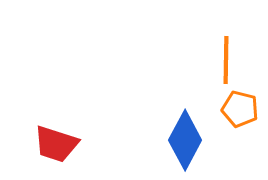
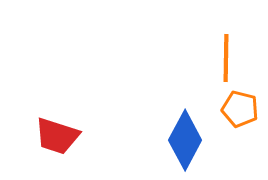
orange line: moved 2 px up
red trapezoid: moved 1 px right, 8 px up
